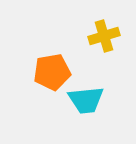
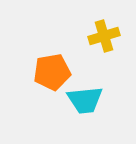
cyan trapezoid: moved 1 px left
